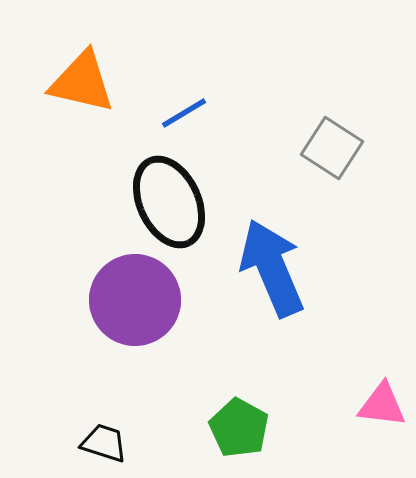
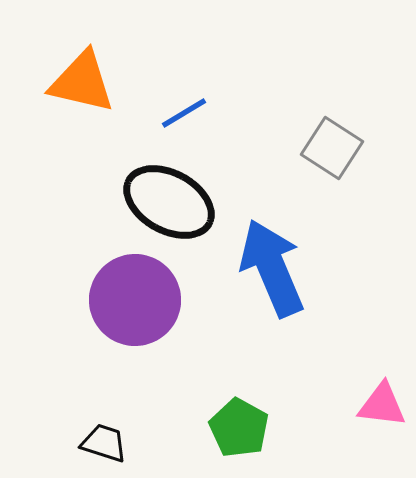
black ellipse: rotated 36 degrees counterclockwise
